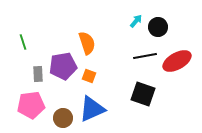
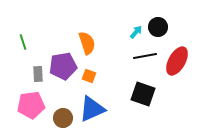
cyan arrow: moved 11 px down
red ellipse: rotated 32 degrees counterclockwise
